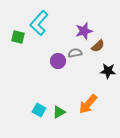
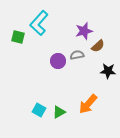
gray semicircle: moved 2 px right, 2 px down
